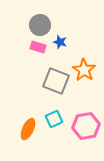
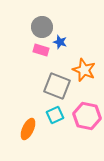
gray circle: moved 2 px right, 2 px down
pink rectangle: moved 3 px right, 3 px down
orange star: rotated 10 degrees counterclockwise
gray square: moved 1 px right, 5 px down
cyan square: moved 1 px right, 4 px up
pink hexagon: moved 1 px right, 10 px up; rotated 20 degrees clockwise
